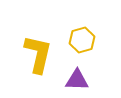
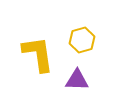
yellow L-shape: rotated 21 degrees counterclockwise
